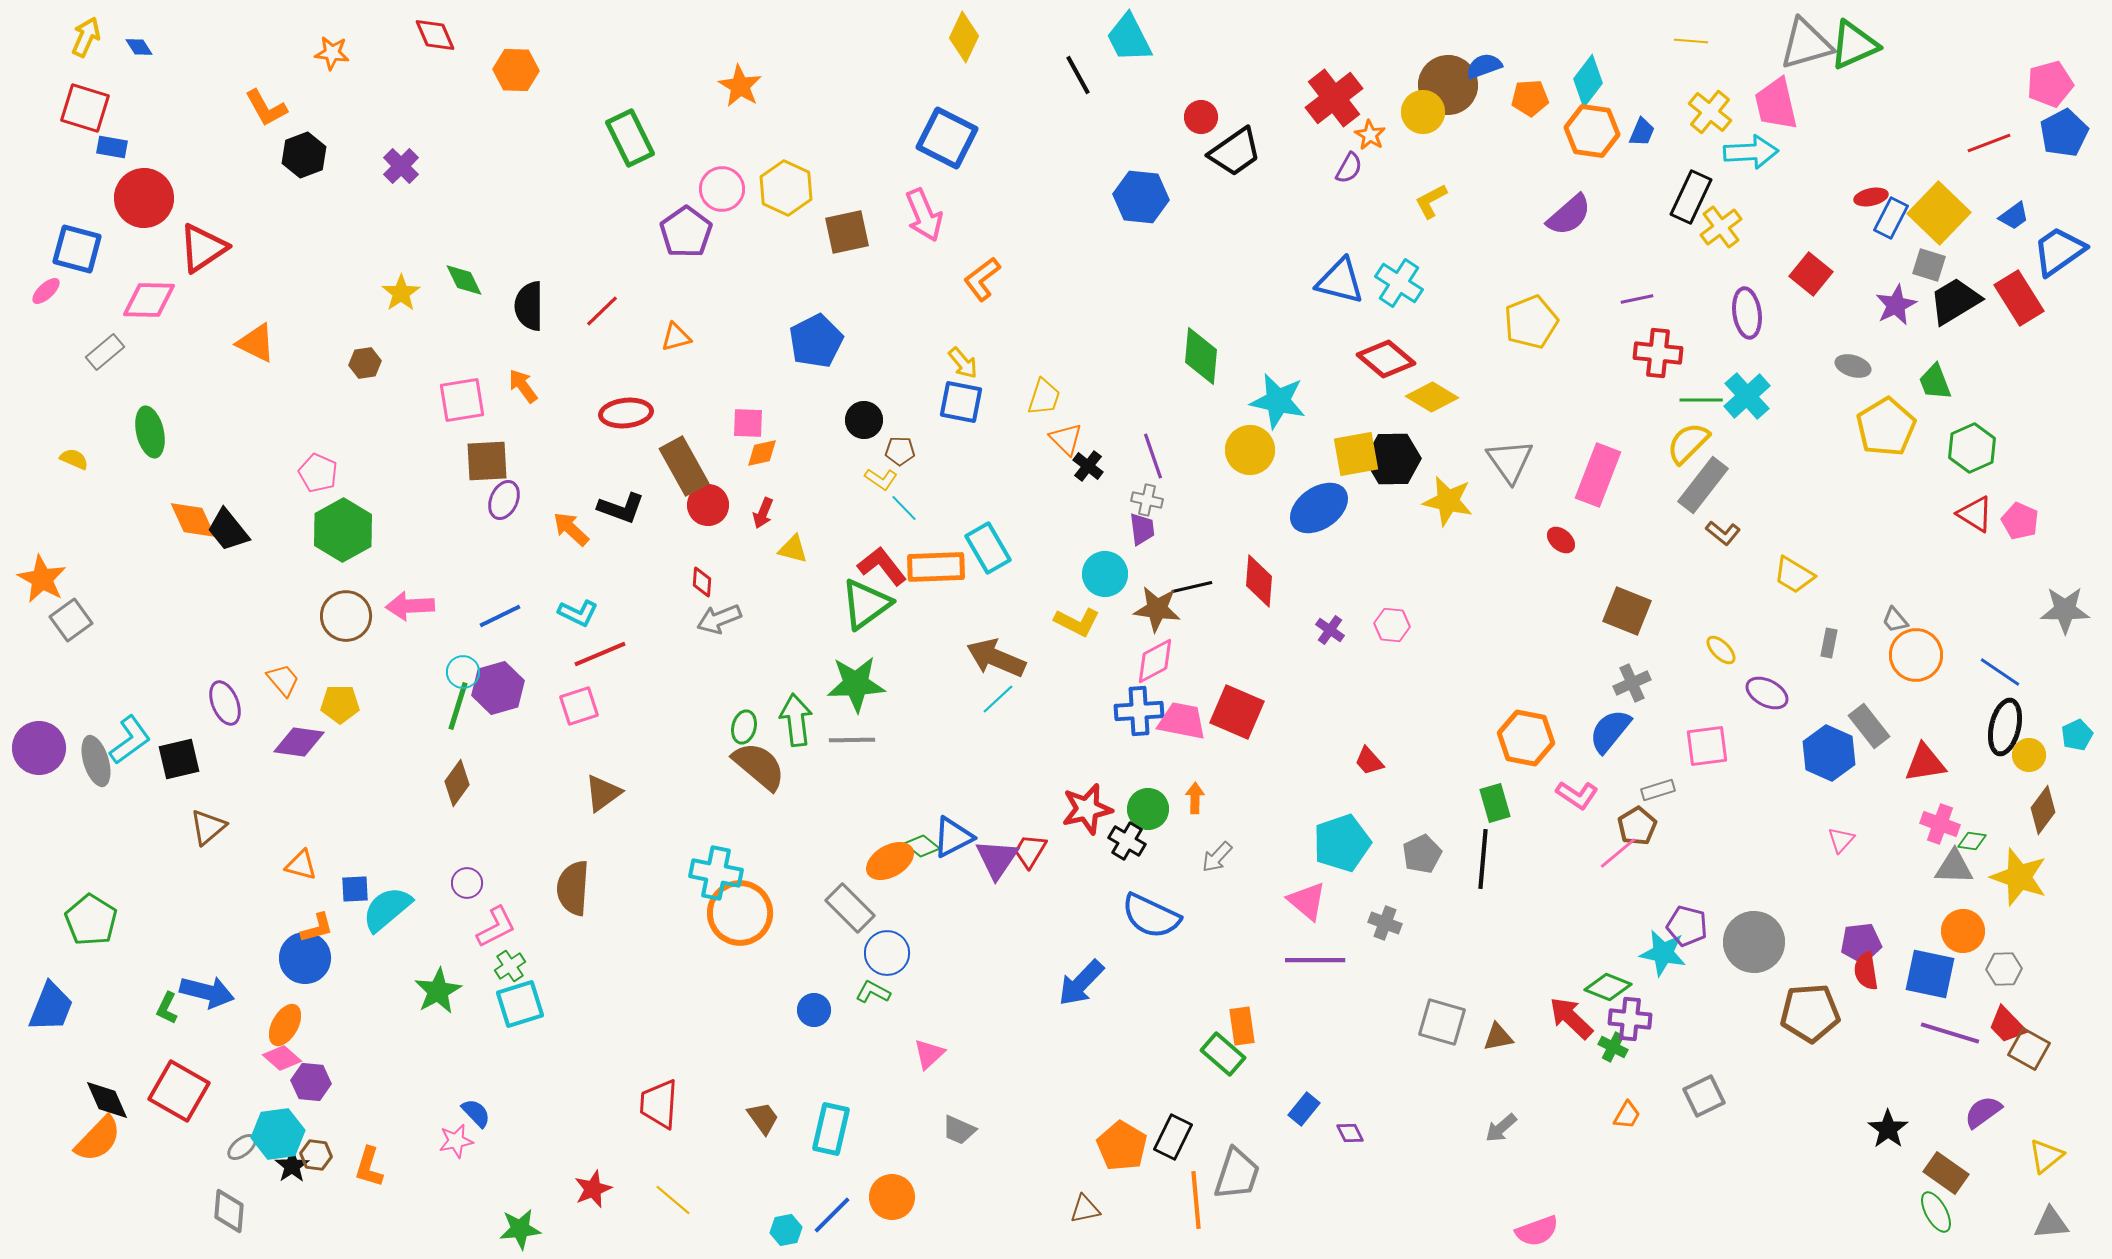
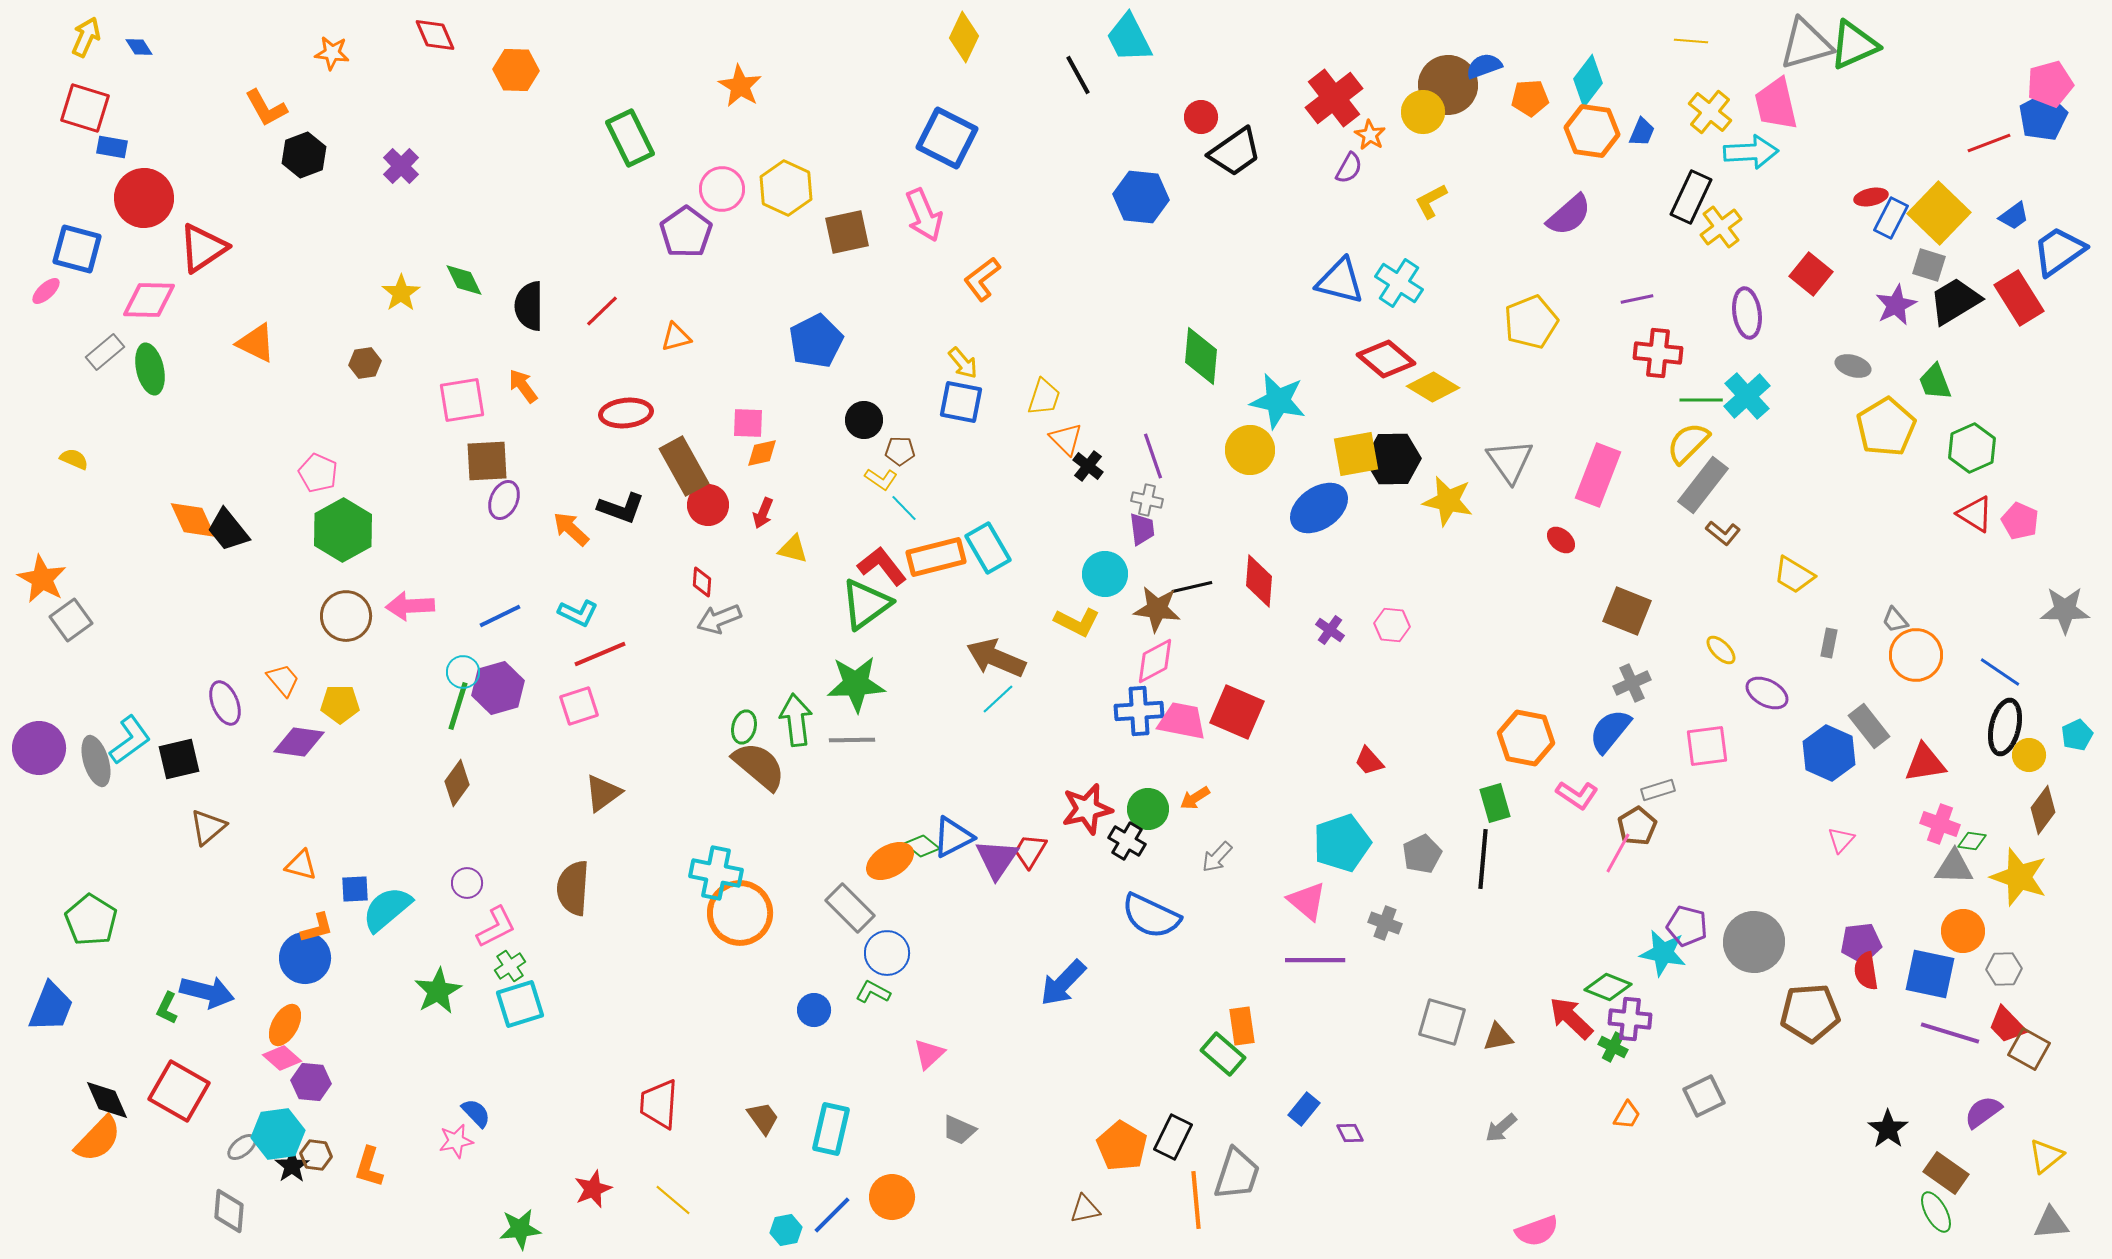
blue pentagon at (2064, 133): moved 21 px left, 16 px up
yellow diamond at (1432, 397): moved 1 px right, 10 px up
green ellipse at (150, 432): moved 63 px up
orange rectangle at (936, 567): moved 10 px up; rotated 12 degrees counterclockwise
orange arrow at (1195, 798): rotated 124 degrees counterclockwise
pink line at (1618, 853): rotated 21 degrees counterclockwise
blue arrow at (1081, 983): moved 18 px left
